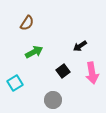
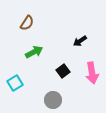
black arrow: moved 5 px up
